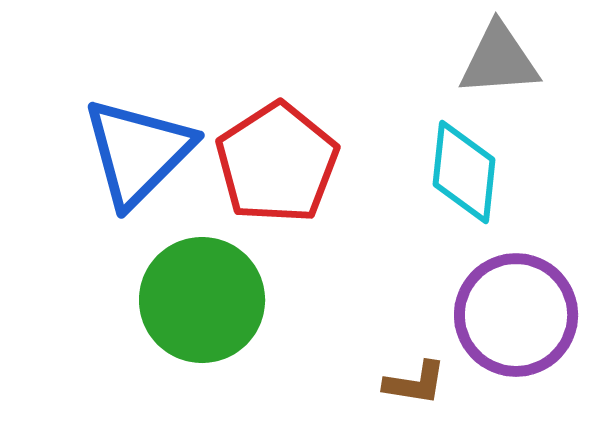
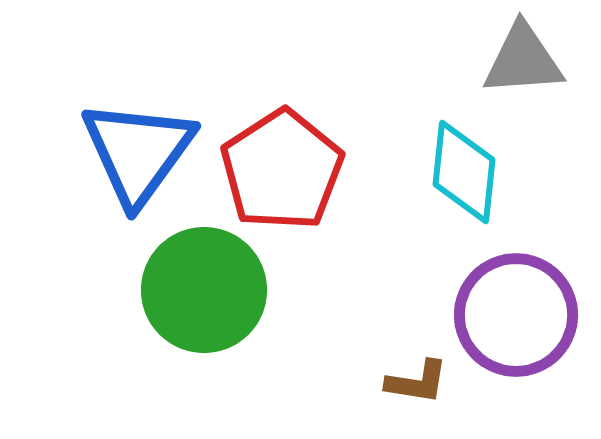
gray triangle: moved 24 px right
blue triangle: rotated 9 degrees counterclockwise
red pentagon: moved 5 px right, 7 px down
green circle: moved 2 px right, 10 px up
brown L-shape: moved 2 px right, 1 px up
